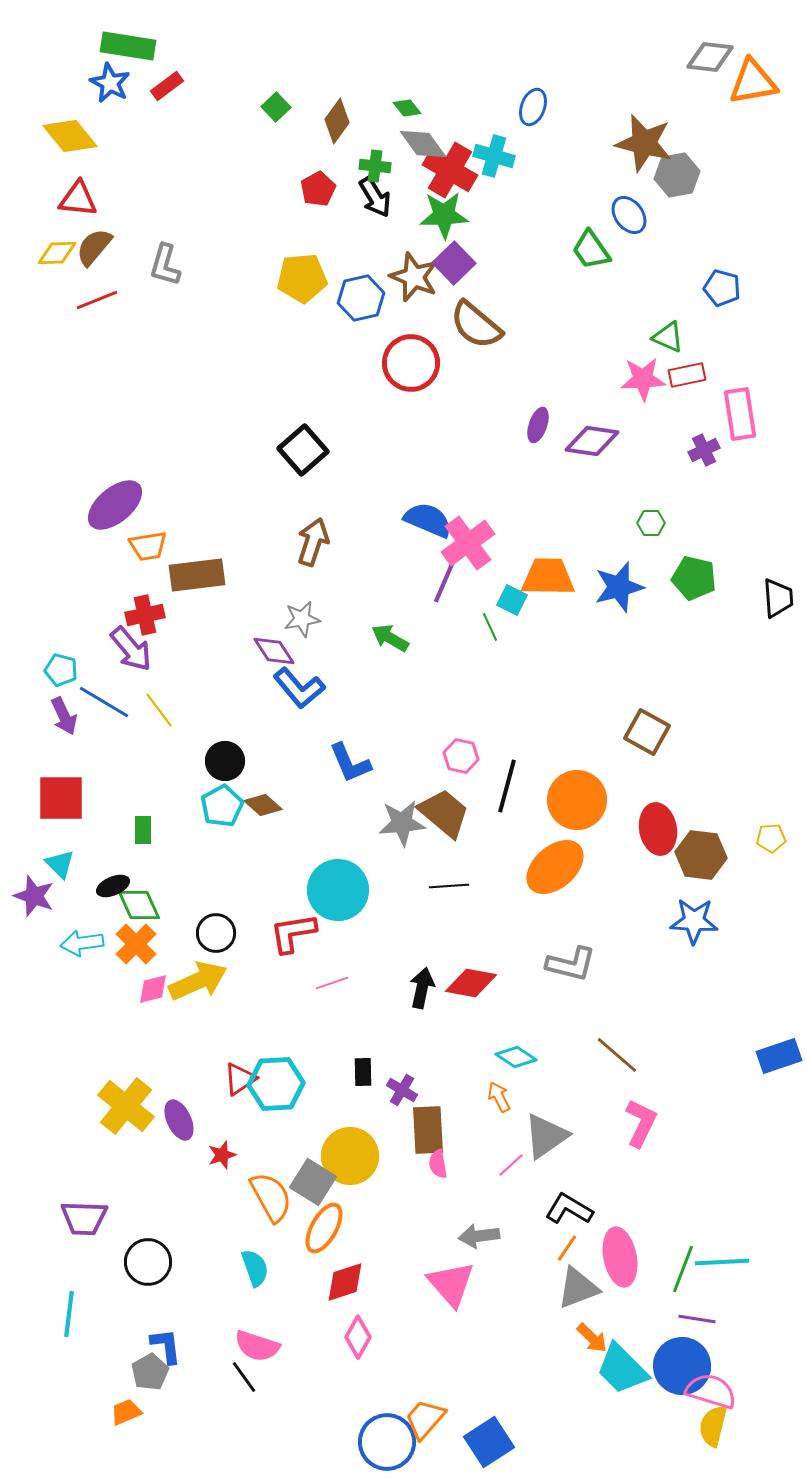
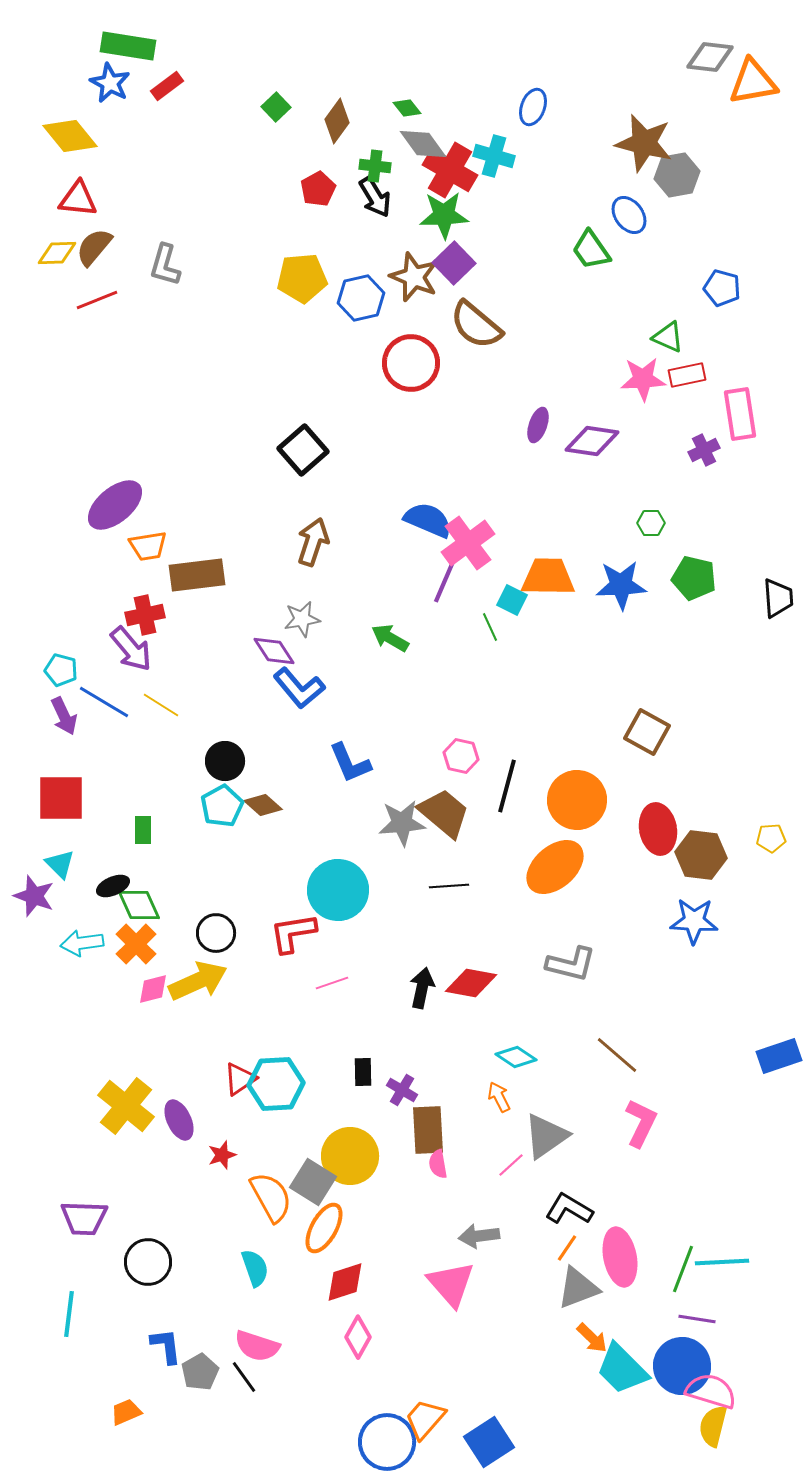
blue star at (619, 587): moved 2 px right, 2 px up; rotated 12 degrees clockwise
yellow line at (159, 710): moved 2 px right, 5 px up; rotated 21 degrees counterclockwise
gray pentagon at (150, 1372): moved 50 px right
